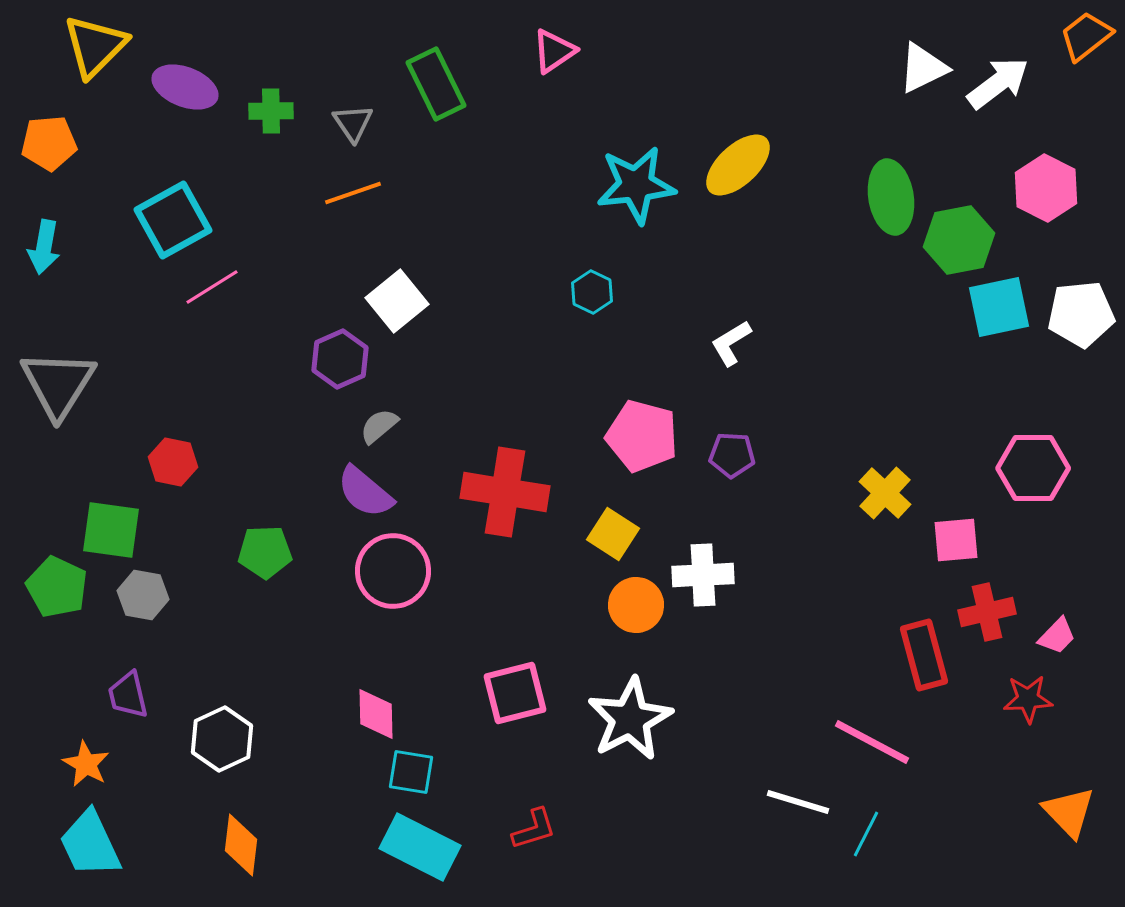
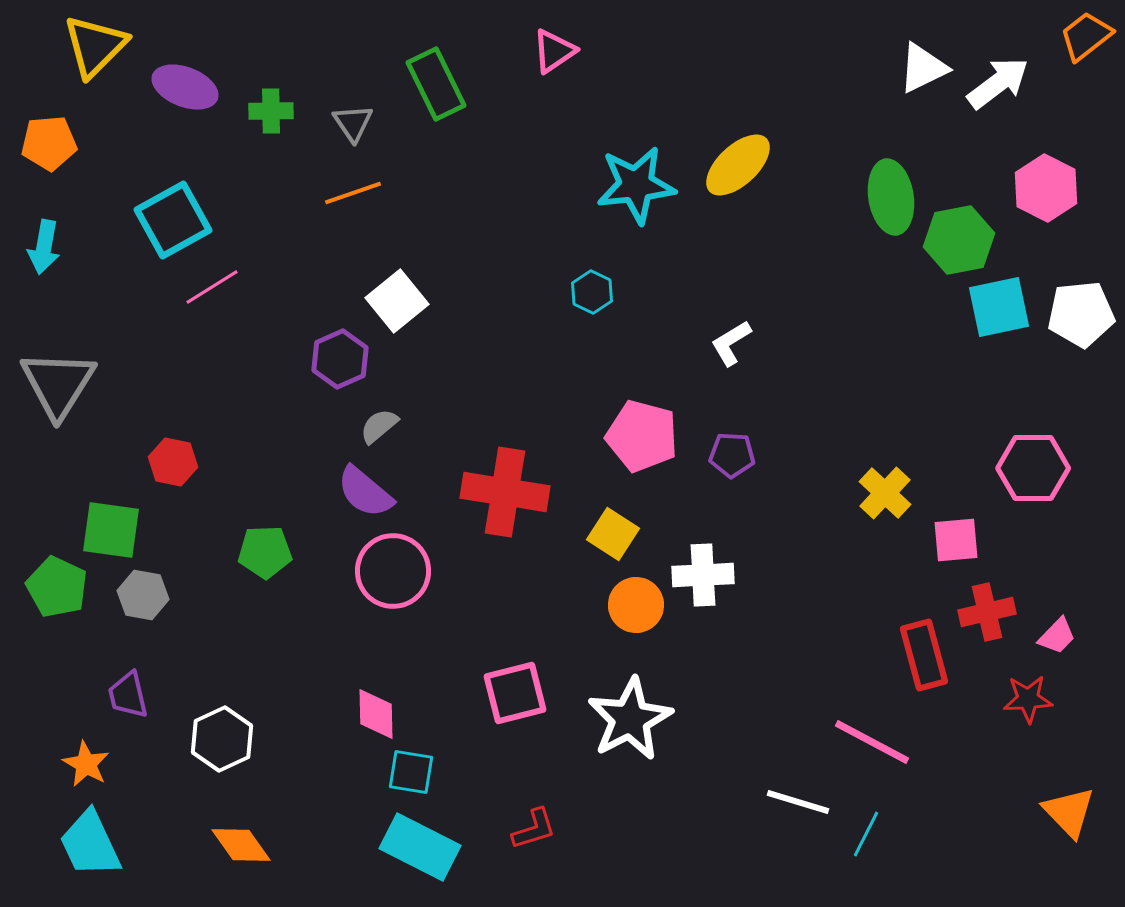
orange diamond at (241, 845): rotated 42 degrees counterclockwise
